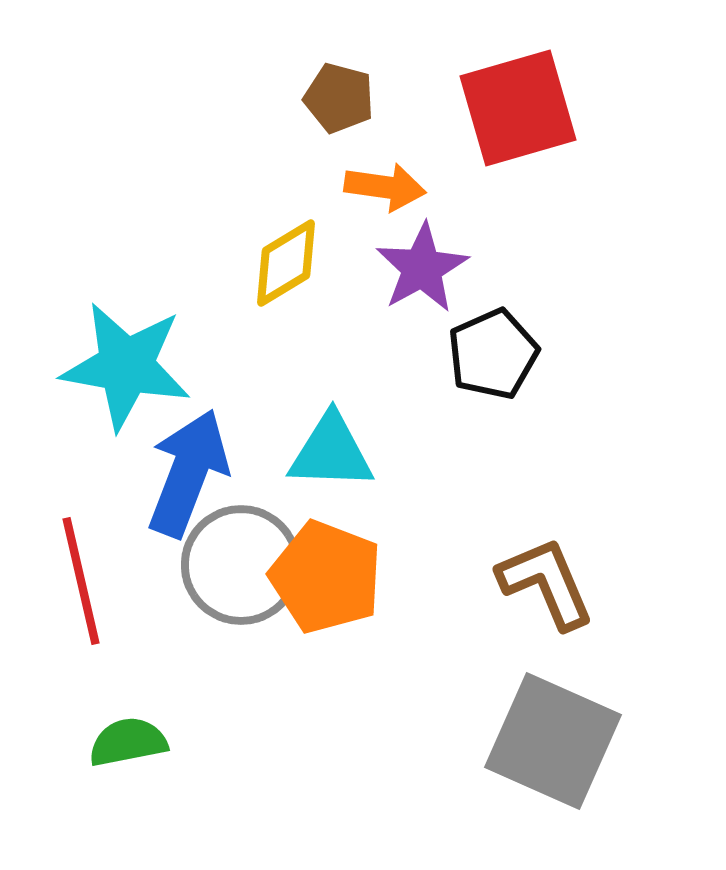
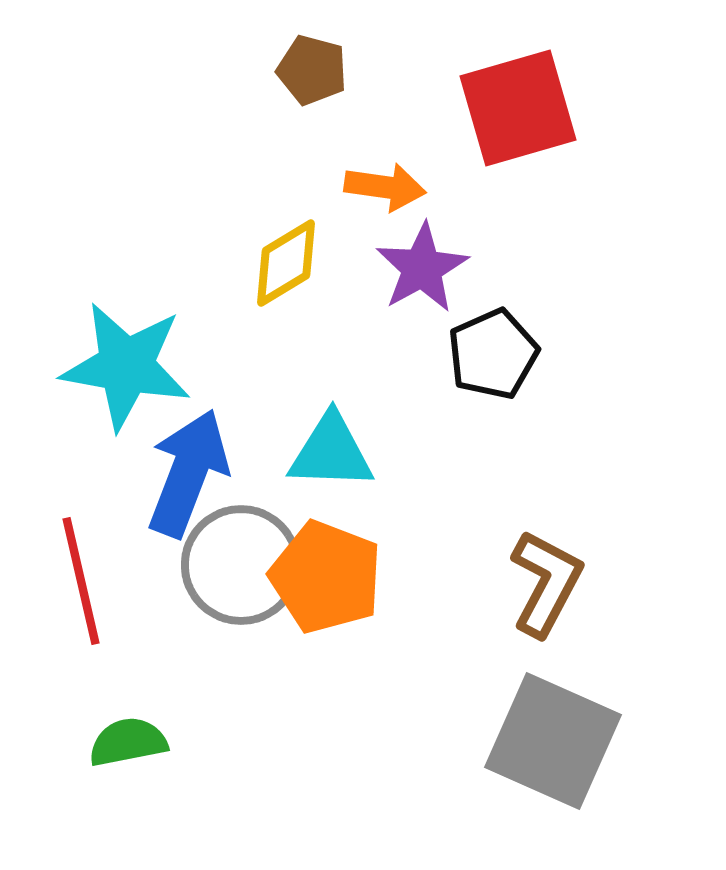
brown pentagon: moved 27 px left, 28 px up
brown L-shape: rotated 51 degrees clockwise
